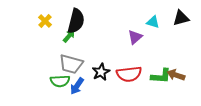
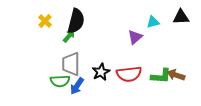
black triangle: moved 1 px up; rotated 12 degrees clockwise
cyan triangle: rotated 32 degrees counterclockwise
gray trapezoid: rotated 75 degrees clockwise
